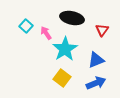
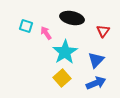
cyan square: rotated 24 degrees counterclockwise
red triangle: moved 1 px right, 1 px down
cyan star: moved 3 px down
blue triangle: rotated 24 degrees counterclockwise
yellow square: rotated 12 degrees clockwise
